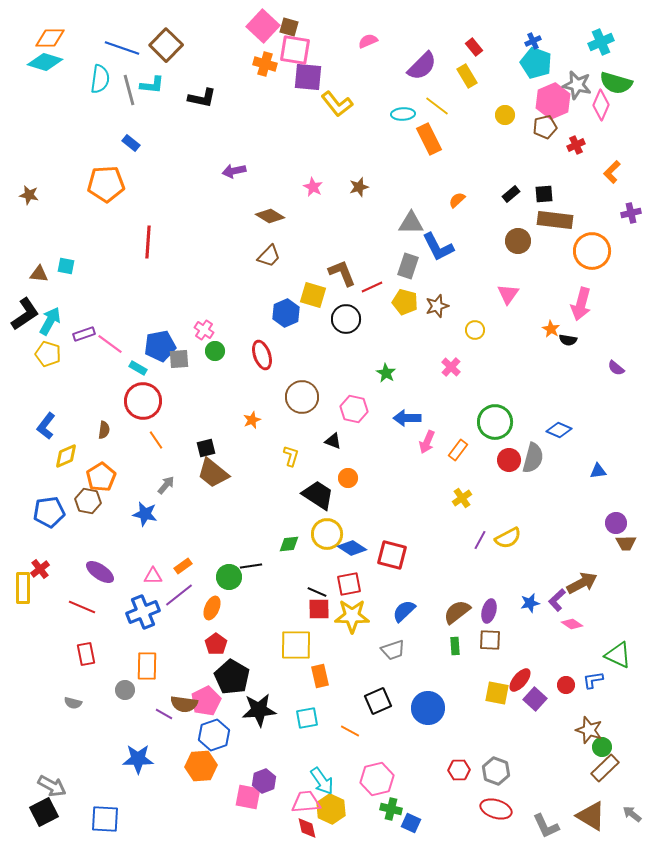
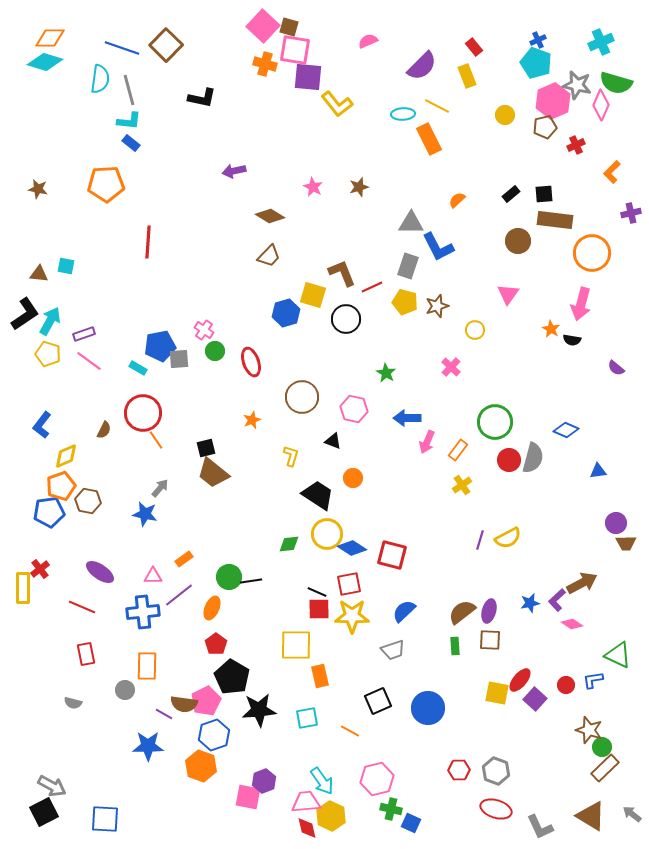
blue cross at (533, 41): moved 5 px right, 1 px up
yellow rectangle at (467, 76): rotated 10 degrees clockwise
cyan L-shape at (152, 85): moved 23 px left, 36 px down
yellow line at (437, 106): rotated 10 degrees counterclockwise
brown star at (29, 195): moved 9 px right, 6 px up
orange circle at (592, 251): moved 2 px down
blue hexagon at (286, 313): rotated 8 degrees clockwise
black semicircle at (568, 340): moved 4 px right
pink line at (110, 344): moved 21 px left, 17 px down
red ellipse at (262, 355): moved 11 px left, 7 px down
red circle at (143, 401): moved 12 px down
blue L-shape at (46, 426): moved 4 px left, 1 px up
brown semicircle at (104, 430): rotated 18 degrees clockwise
blue diamond at (559, 430): moved 7 px right
orange pentagon at (101, 477): moved 40 px left, 9 px down; rotated 12 degrees clockwise
orange circle at (348, 478): moved 5 px right
gray arrow at (166, 485): moved 6 px left, 3 px down
yellow cross at (462, 498): moved 13 px up
purple line at (480, 540): rotated 12 degrees counterclockwise
orange rectangle at (183, 566): moved 1 px right, 7 px up
black line at (251, 566): moved 15 px down
blue cross at (143, 612): rotated 16 degrees clockwise
brown semicircle at (457, 612): moved 5 px right
blue star at (138, 759): moved 10 px right, 13 px up
orange hexagon at (201, 766): rotated 24 degrees clockwise
yellow hexagon at (331, 809): moved 7 px down
gray L-shape at (546, 826): moved 6 px left, 1 px down
